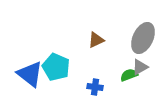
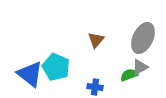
brown triangle: rotated 24 degrees counterclockwise
